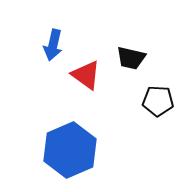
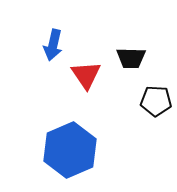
black trapezoid: rotated 12 degrees counterclockwise
red triangle: rotated 20 degrees clockwise
black pentagon: moved 2 px left
